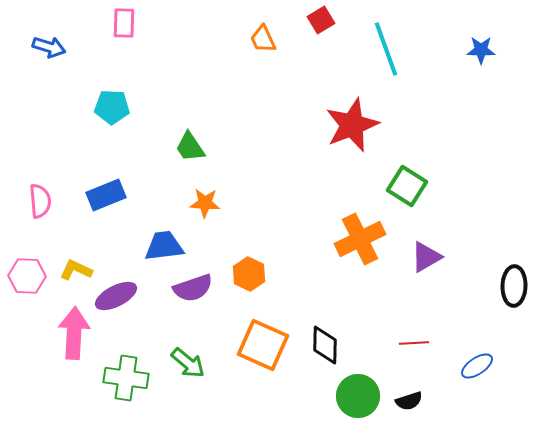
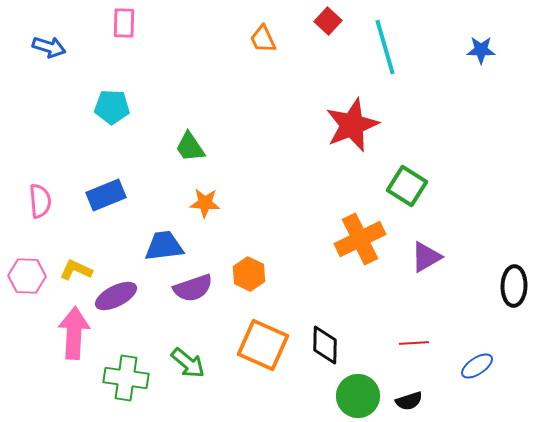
red square: moved 7 px right, 1 px down; rotated 16 degrees counterclockwise
cyan line: moved 1 px left, 2 px up; rotated 4 degrees clockwise
